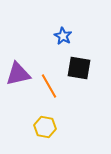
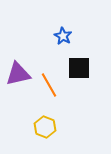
black square: rotated 10 degrees counterclockwise
orange line: moved 1 px up
yellow hexagon: rotated 10 degrees clockwise
